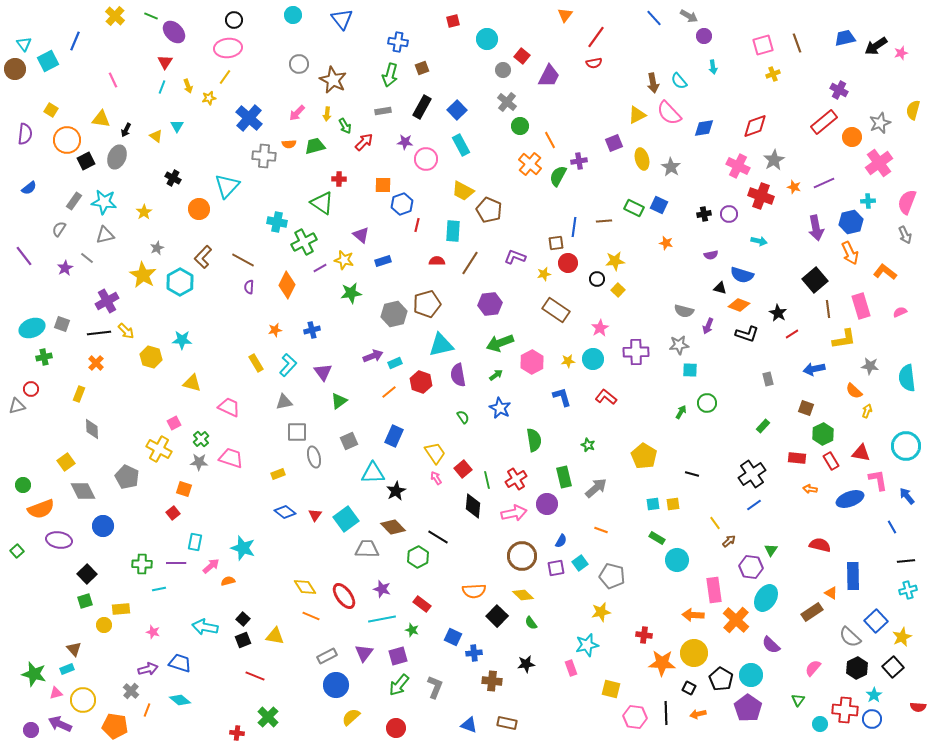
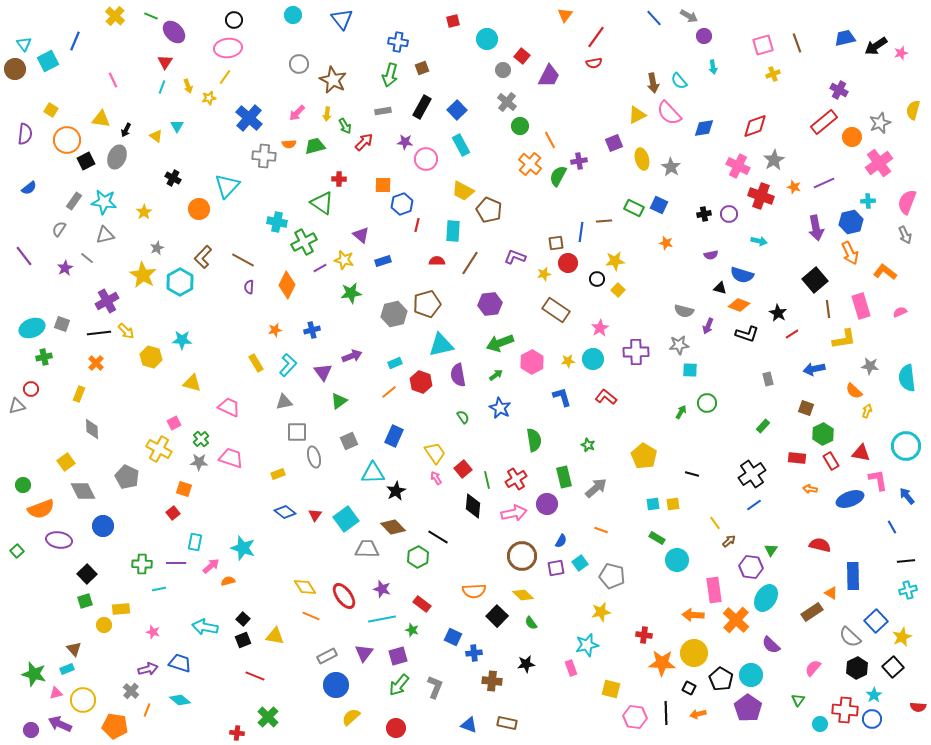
blue line at (574, 227): moved 7 px right, 5 px down
purple arrow at (373, 356): moved 21 px left
